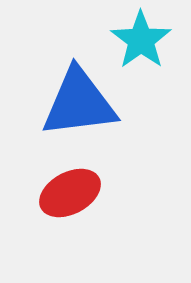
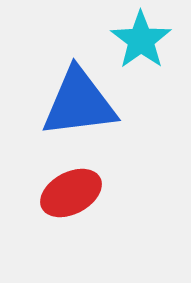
red ellipse: moved 1 px right
